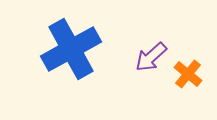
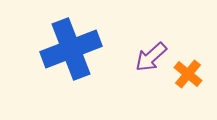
blue cross: rotated 8 degrees clockwise
